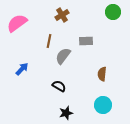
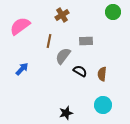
pink semicircle: moved 3 px right, 3 px down
black semicircle: moved 21 px right, 15 px up
